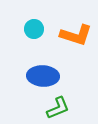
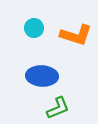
cyan circle: moved 1 px up
blue ellipse: moved 1 px left
